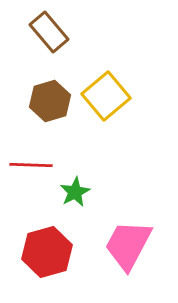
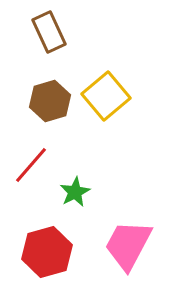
brown rectangle: rotated 15 degrees clockwise
red line: rotated 51 degrees counterclockwise
